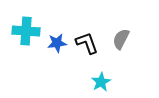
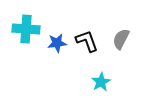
cyan cross: moved 2 px up
black L-shape: moved 2 px up
